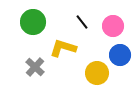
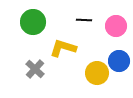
black line: moved 2 px right, 2 px up; rotated 49 degrees counterclockwise
pink circle: moved 3 px right
blue circle: moved 1 px left, 6 px down
gray cross: moved 2 px down
